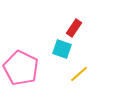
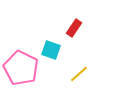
cyan square: moved 11 px left, 1 px down
